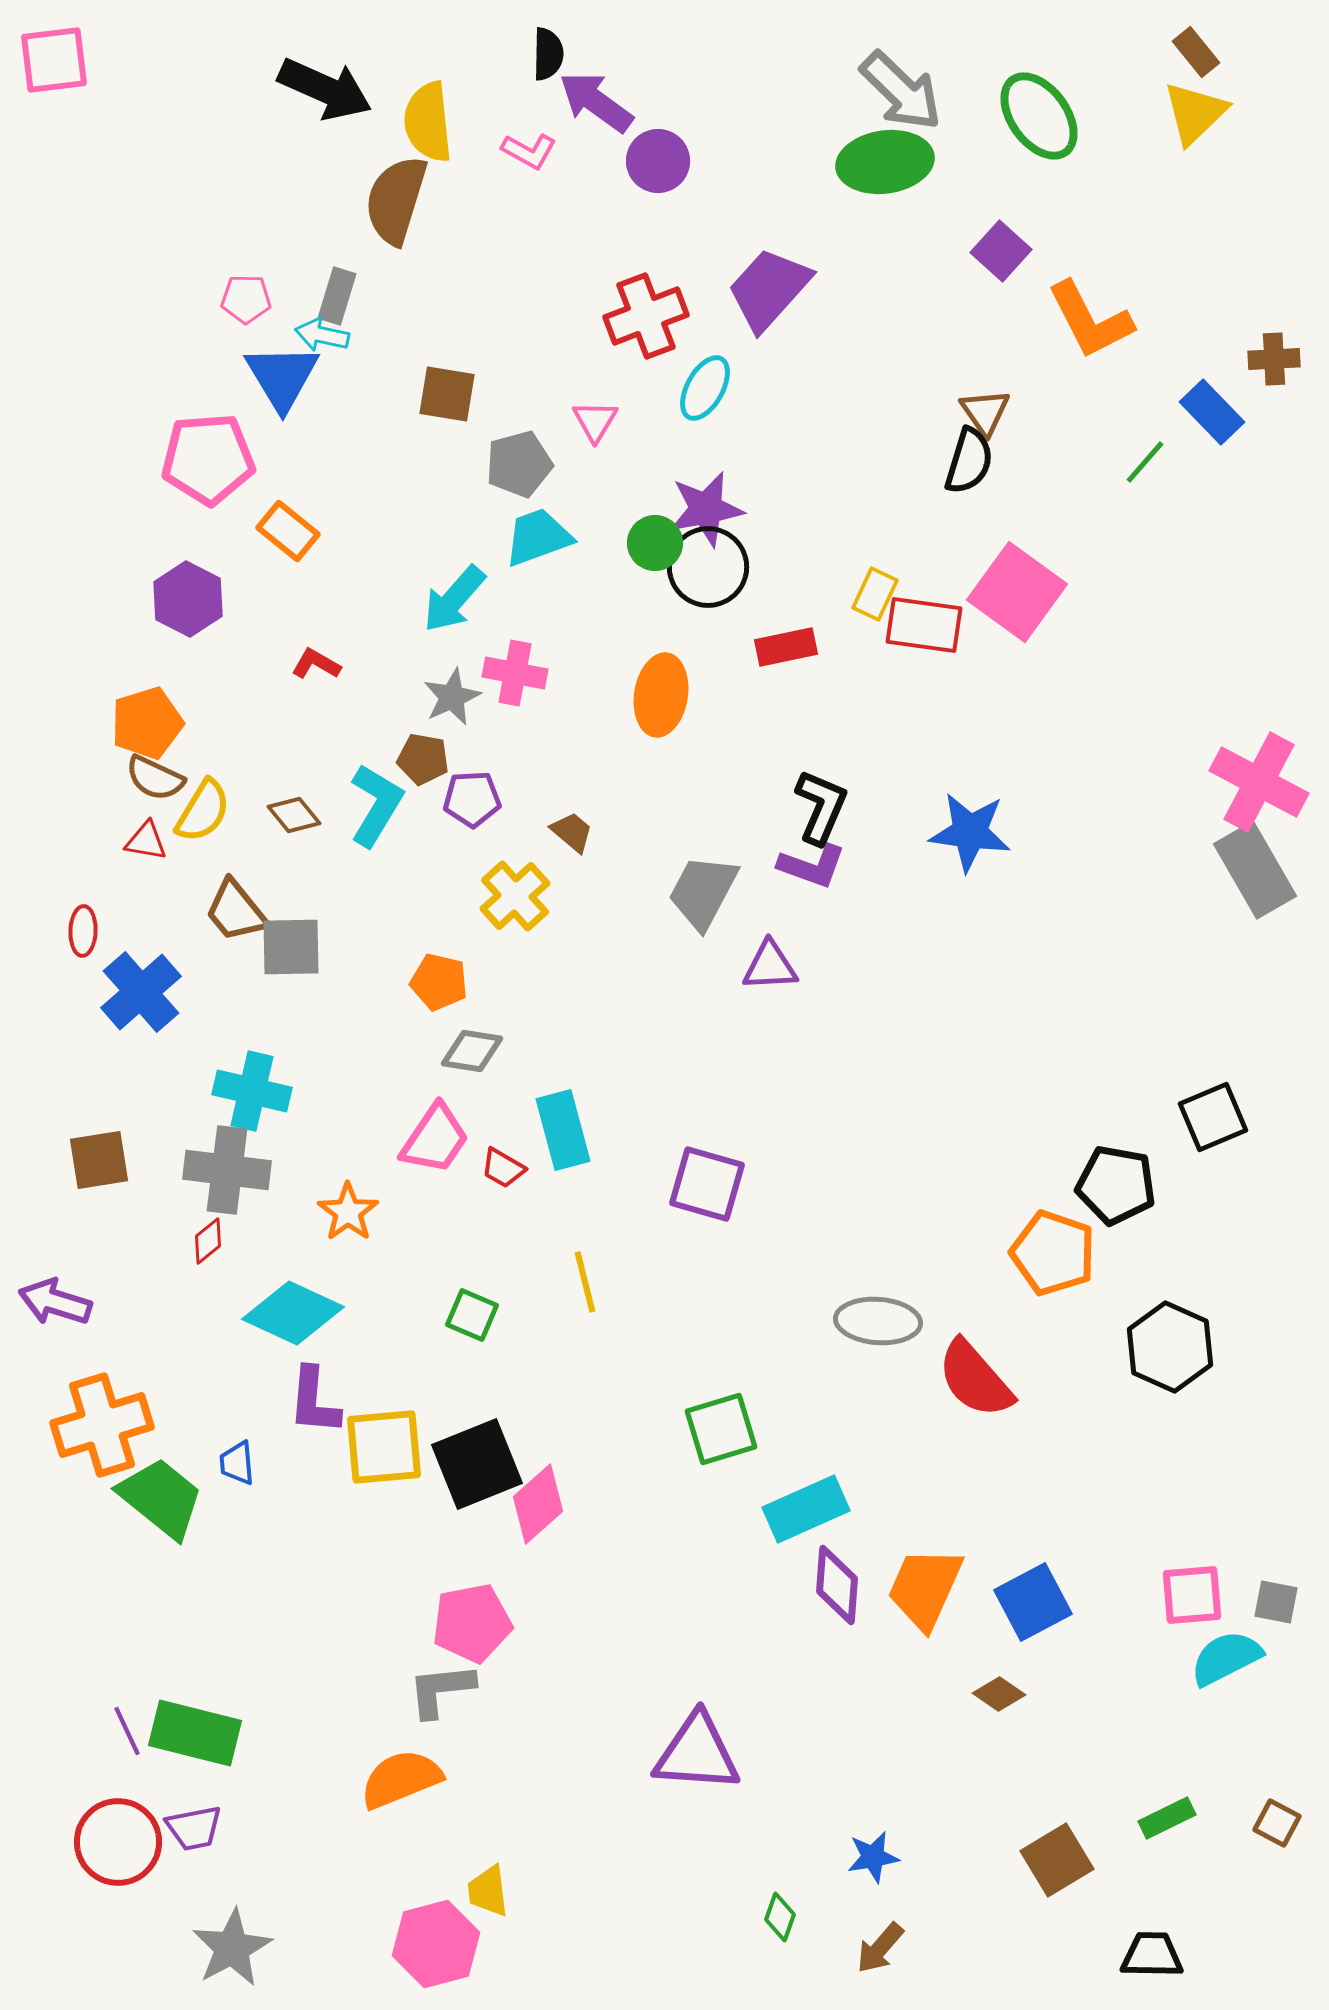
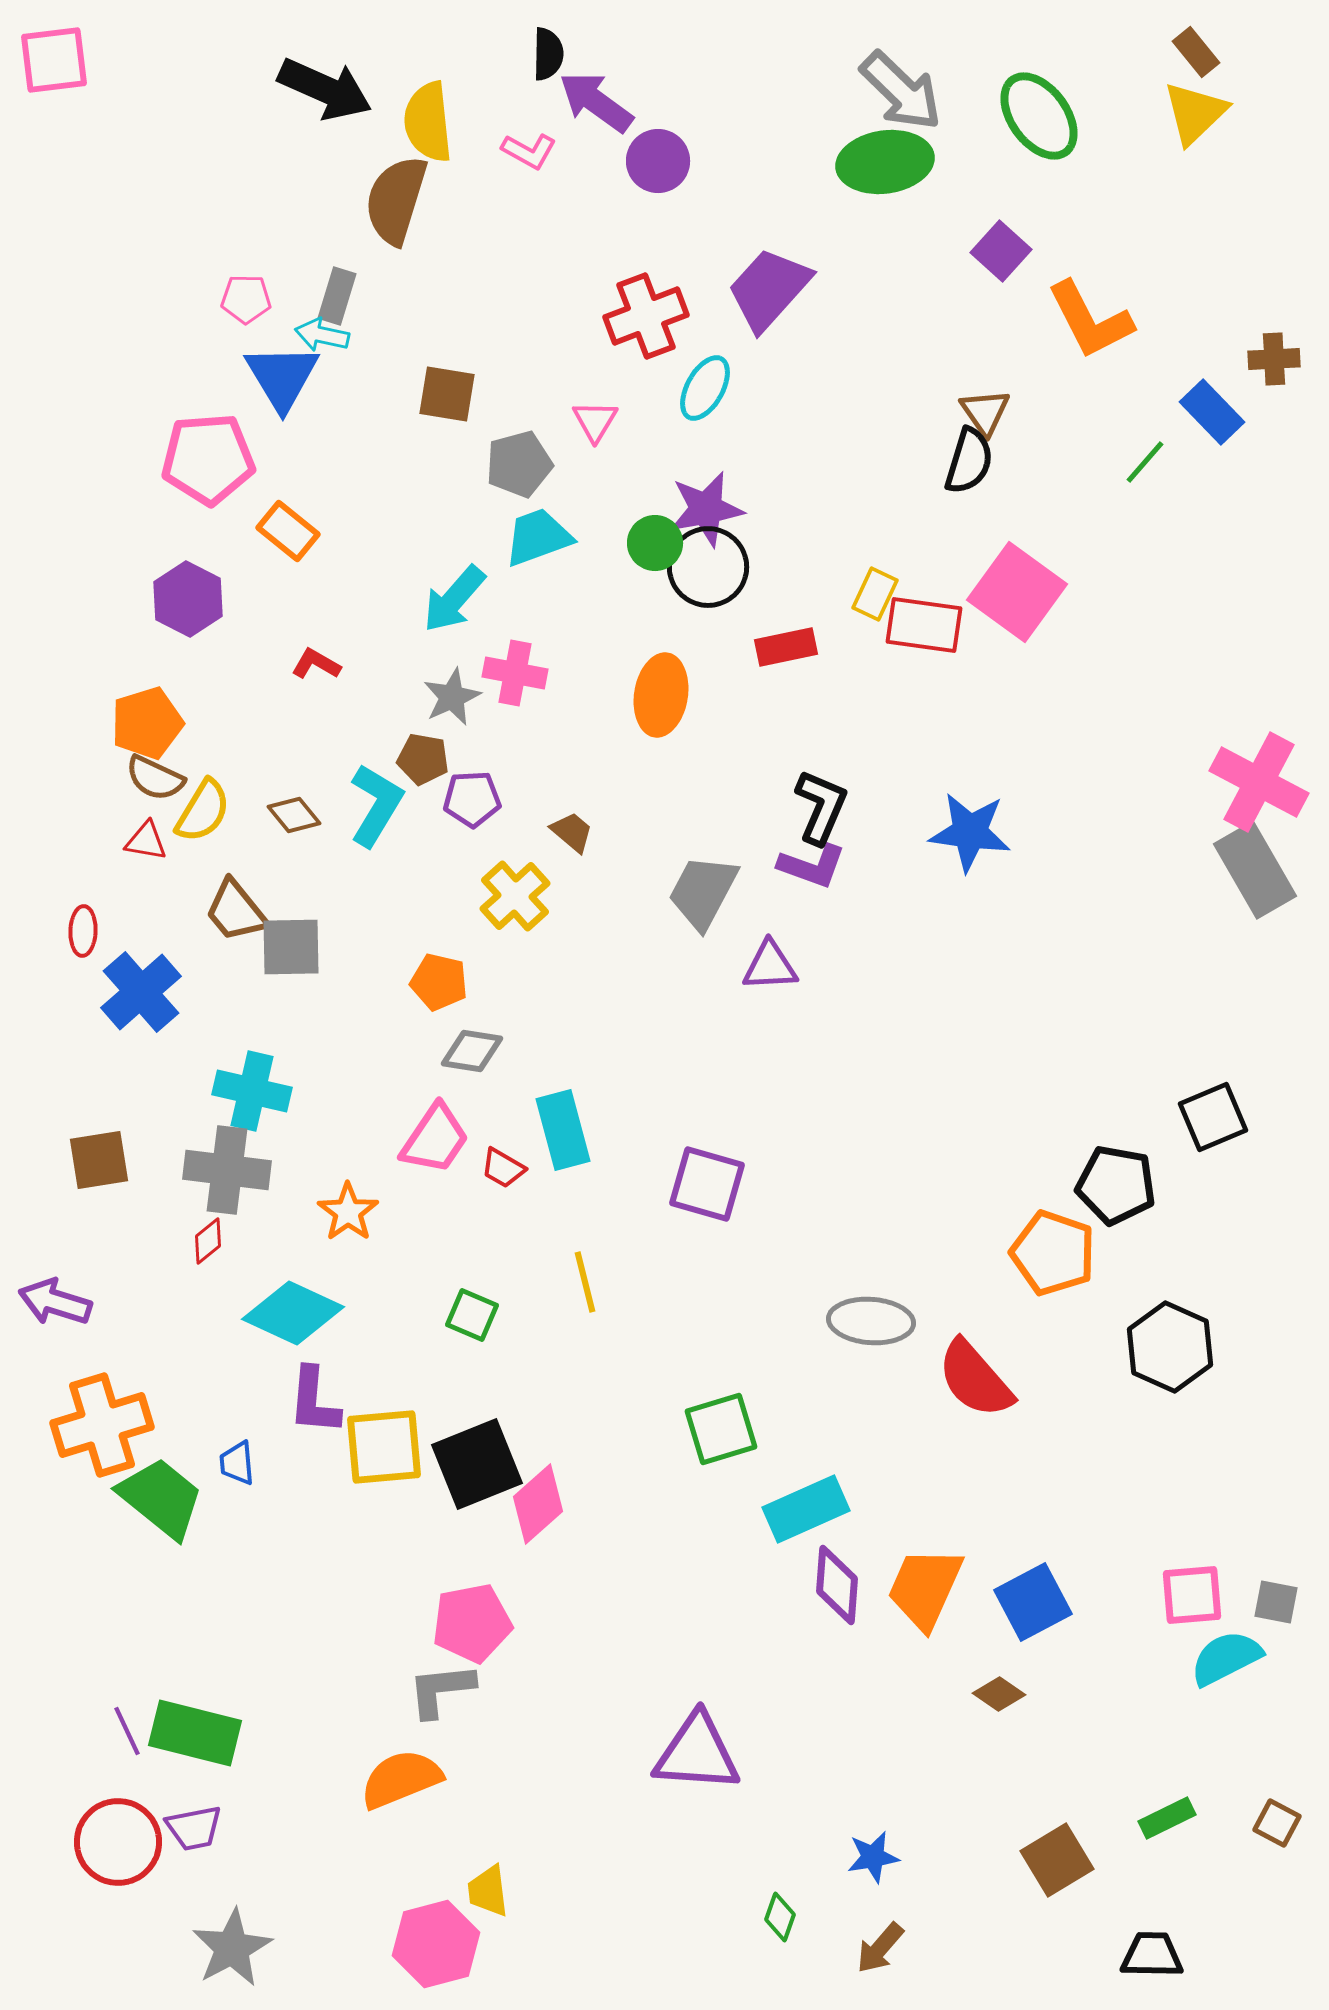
gray ellipse at (878, 1321): moved 7 px left
